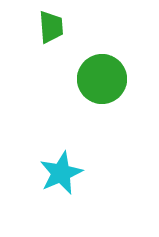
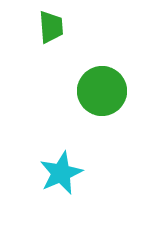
green circle: moved 12 px down
